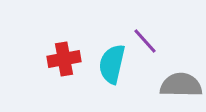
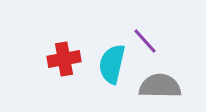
gray semicircle: moved 21 px left, 1 px down
